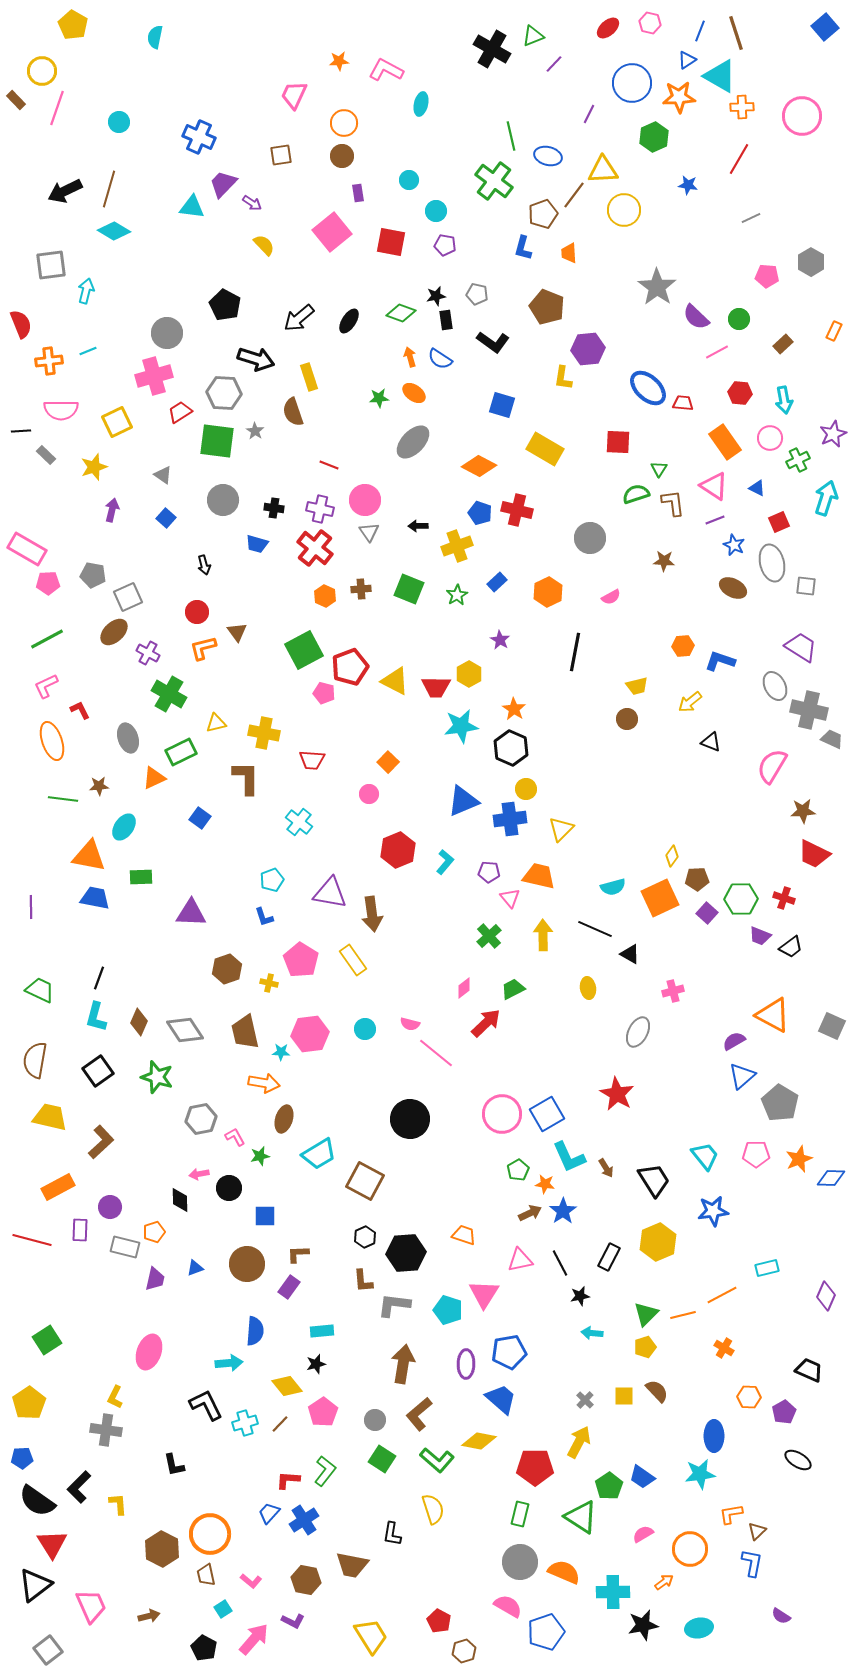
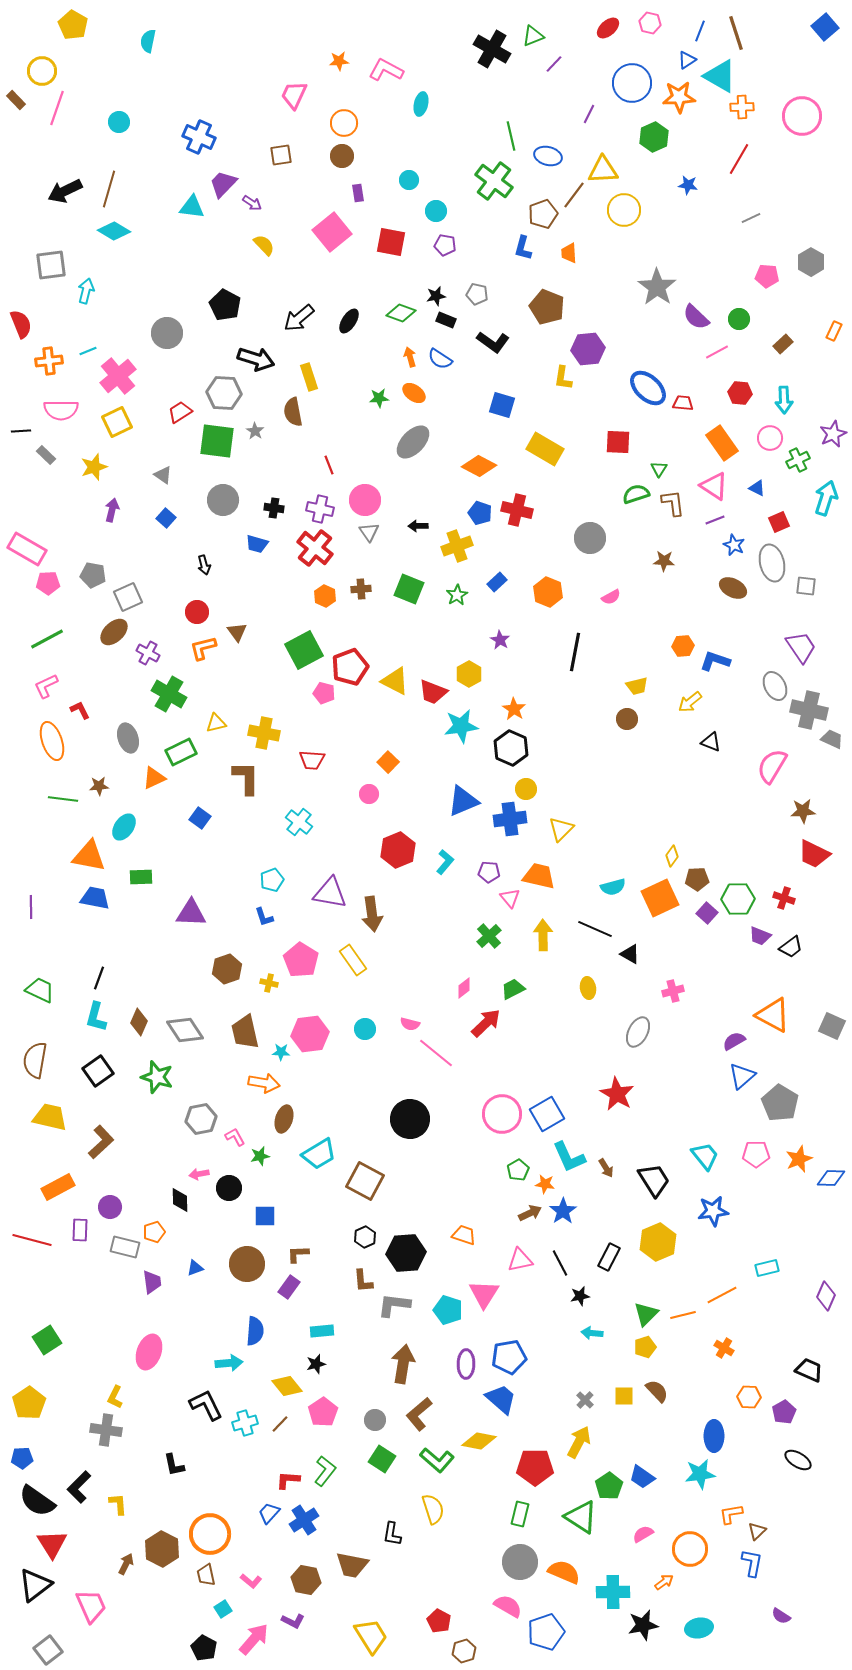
cyan semicircle at (155, 37): moved 7 px left, 4 px down
black rectangle at (446, 320): rotated 60 degrees counterclockwise
pink cross at (154, 376): moved 36 px left; rotated 24 degrees counterclockwise
cyan arrow at (784, 400): rotated 8 degrees clockwise
brown semicircle at (293, 412): rotated 8 degrees clockwise
orange rectangle at (725, 442): moved 3 px left, 1 px down
red line at (329, 465): rotated 48 degrees clockwise
orange hexagon at (548, 592): rotated 12 degrees counterclockwise
purple trapezoid at (801, 647): rotated 24 degrees clockwise
blue L-shape at (720, 661): moved 5 px left
red trapezoid at (436, 687): moved 3 px left, 5 px down; rotated 20 degrees clockwise
green hexagon at (741, 899): moved 3 px left
purple trapezoid at (155, 1279): moved 3 px left, 3 px down; rotated 20 degrees counterclockwise
blue pentagon at (509, 1352): moved 5 px down
brown arrow at (149, 1616): moved 23 px left, 52 px up; rotated 50 degrees counterclockwise
